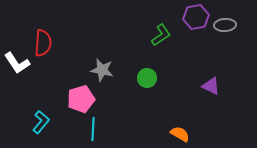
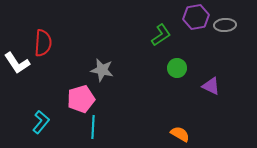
green circle: moved 30 px right, 10 px up
cyan line: moved 2 px up
